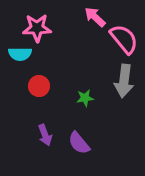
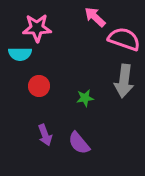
pink semicircle: rotated 32 degrees counterclockwise
